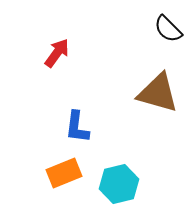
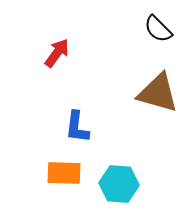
black semicircle: moved 10 px left
orange rectangle: rotated 24 degrees clockwise
cyan hexagon: rotated 18 degrees clockwise
